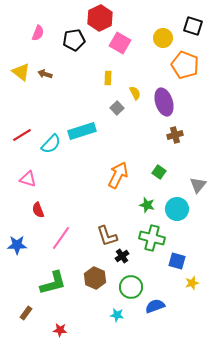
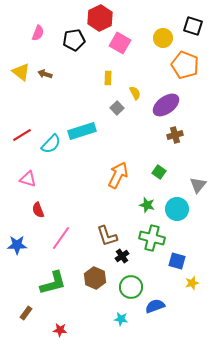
purple ellipse: moved 2 px right, 3 px down; rotated 72 degrees clockwise
cyan star: moved 4 px right, 4 px down
